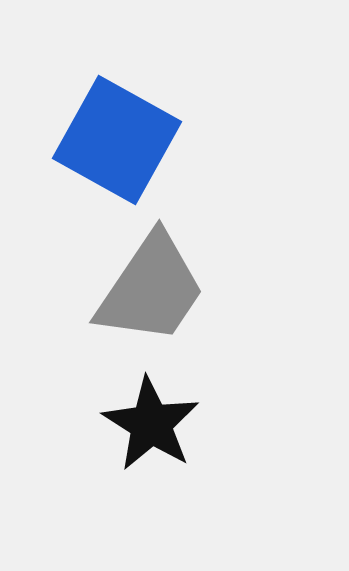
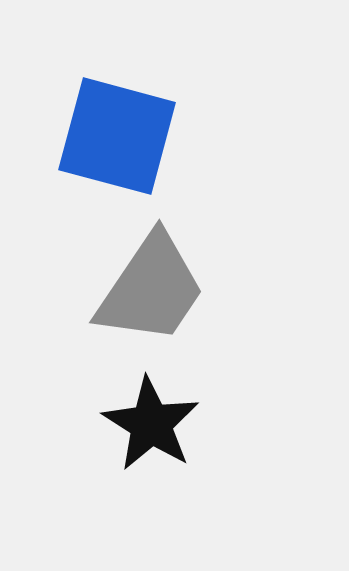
blue square: moved 4 px up; rotated 14 degrees counterclockwise
